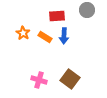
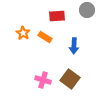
blue arrow: moved 10 px right, 10 px down
pink cross: moved 4 px right
